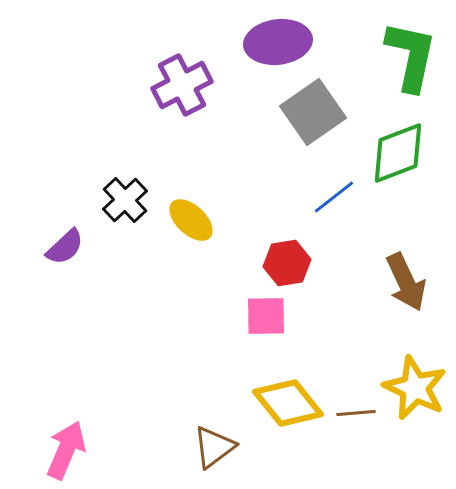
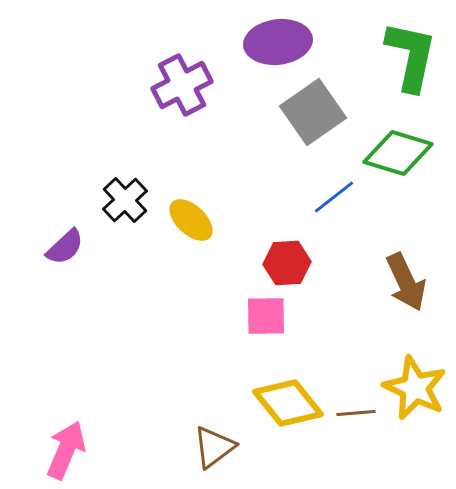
green diamond: rotated 38 degrees clockwise
red hexagon: rotated 6 degrees clockwise
